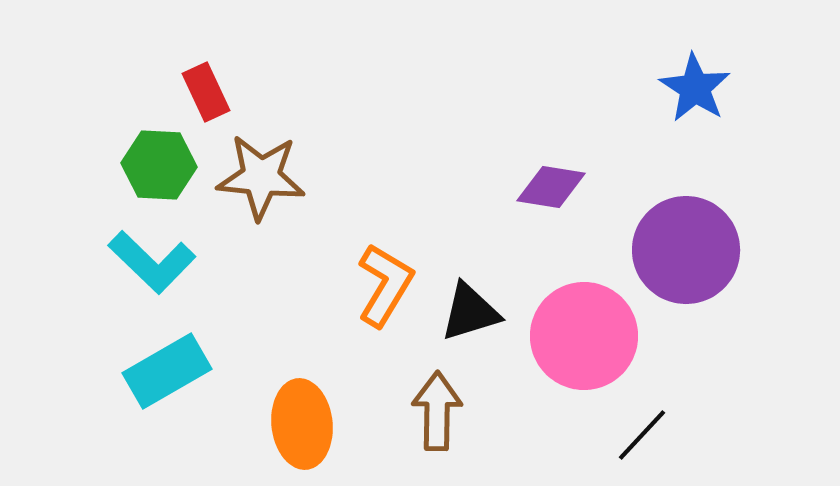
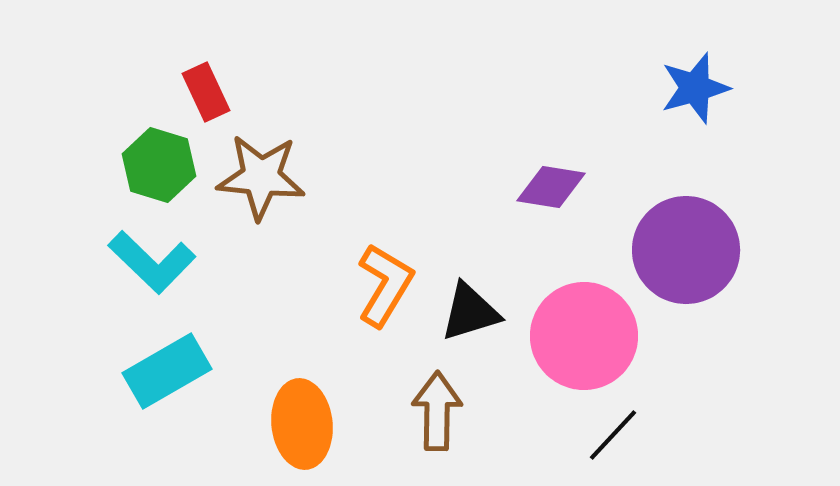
blue star: rotated 24 degrees clockwise
green hexagon: rotated 14 degrees clockwise
black line: moved 29 px left
